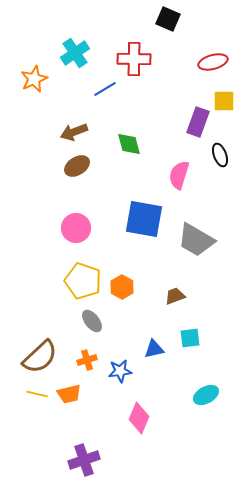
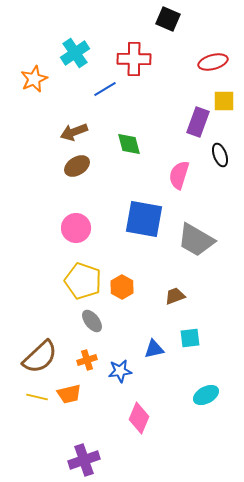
yellow line: moved 3 px down
